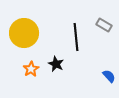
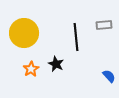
gray rectangle: rotated 35 degrees counterclockwise
